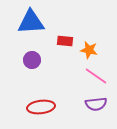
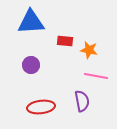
purple circle: moved 1 px left, 5 px down
pink line: rotated 25 degrees counterclockwise
purple semicircle: moved 14 px left, 3 px up; rotated 95 degrees counterclockwise
